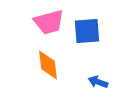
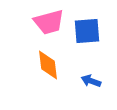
blue arrow: moved 7 px left, 1 px up
